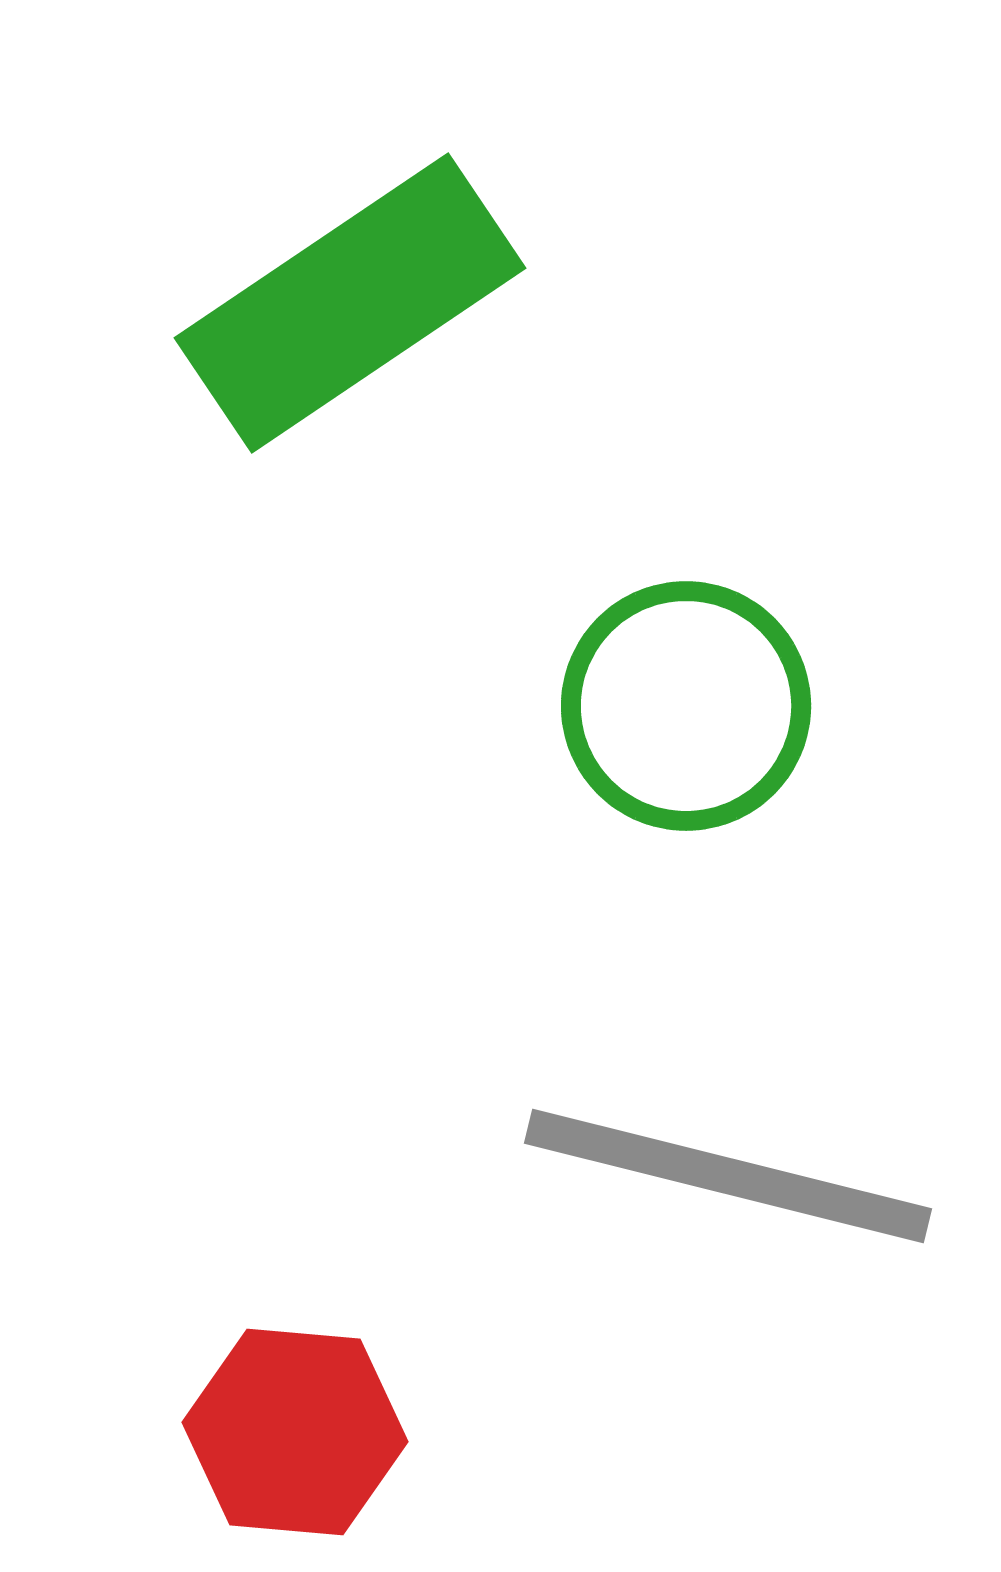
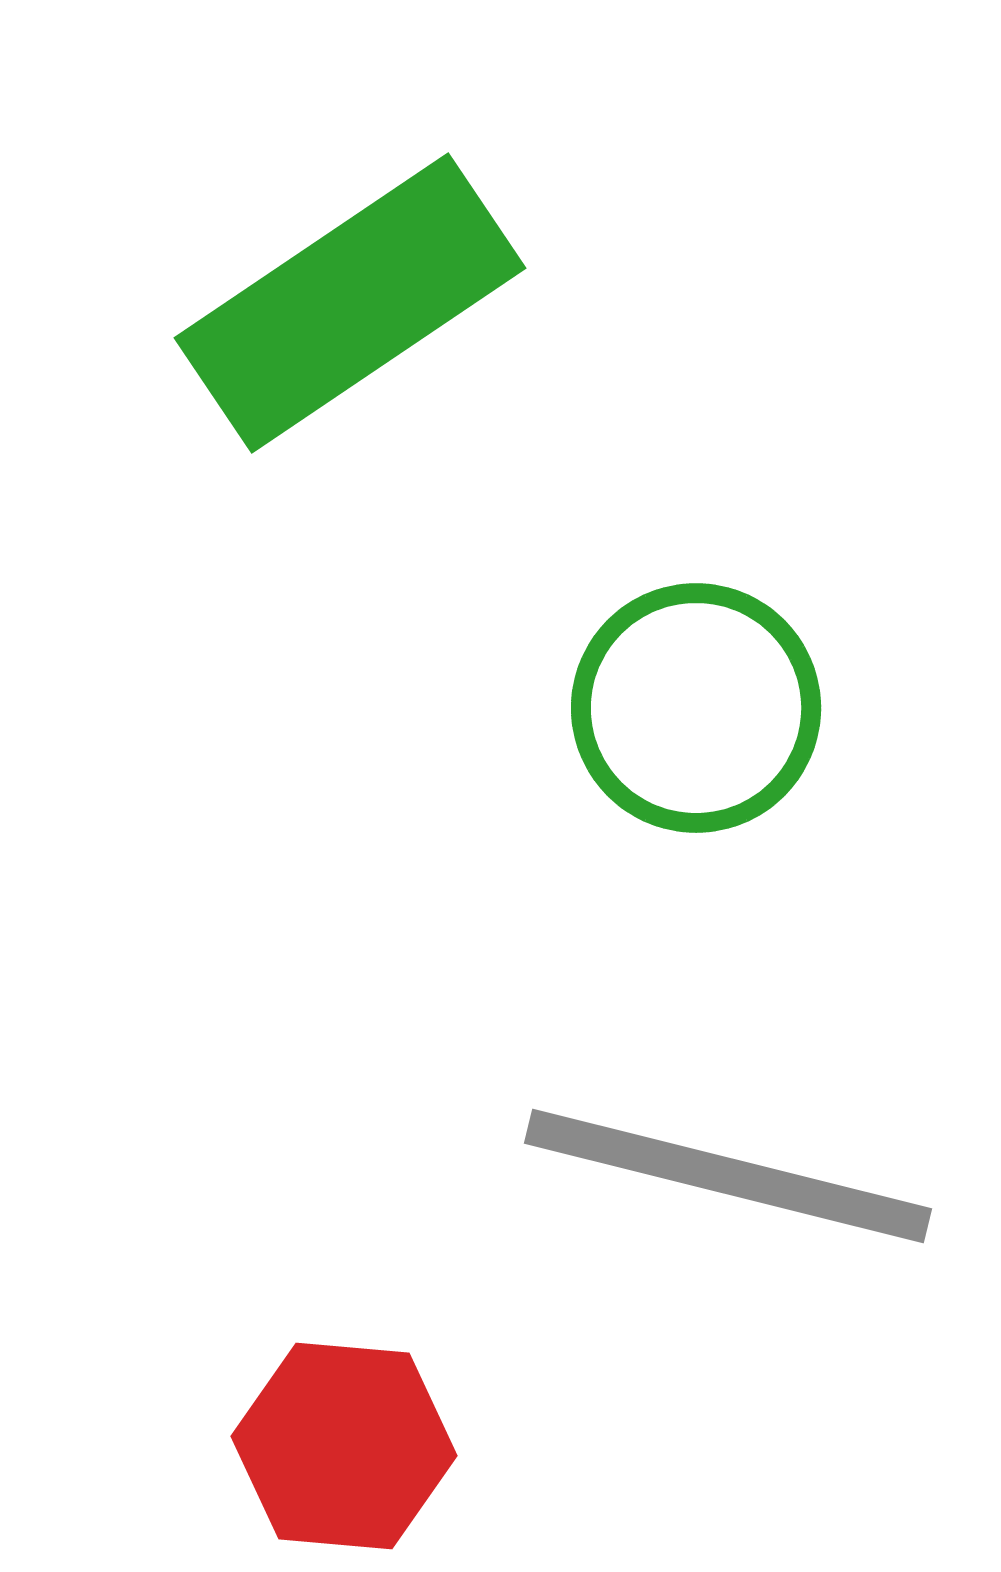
green circle: moved 10 px right, 2 px down
red hexagon: moved 49 px right, 14 px down
